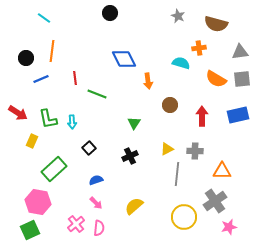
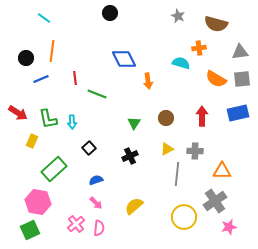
brown circle at (170, 105): moved 4 px left, 13 px down
blue rectangle at (238, 115): moved 2 px up
